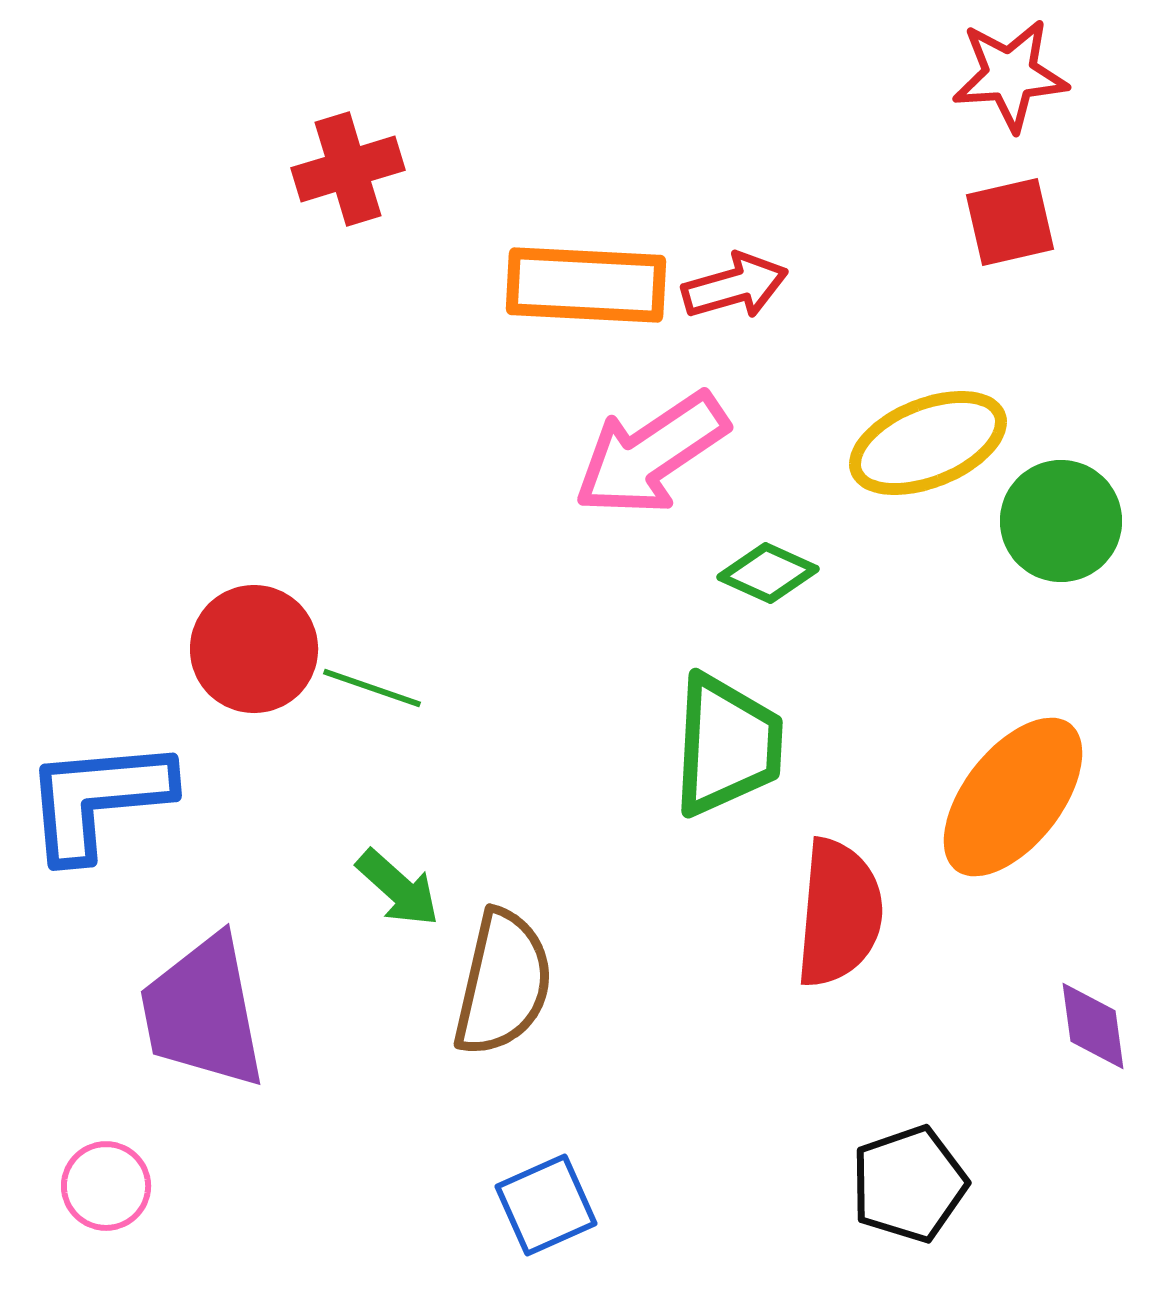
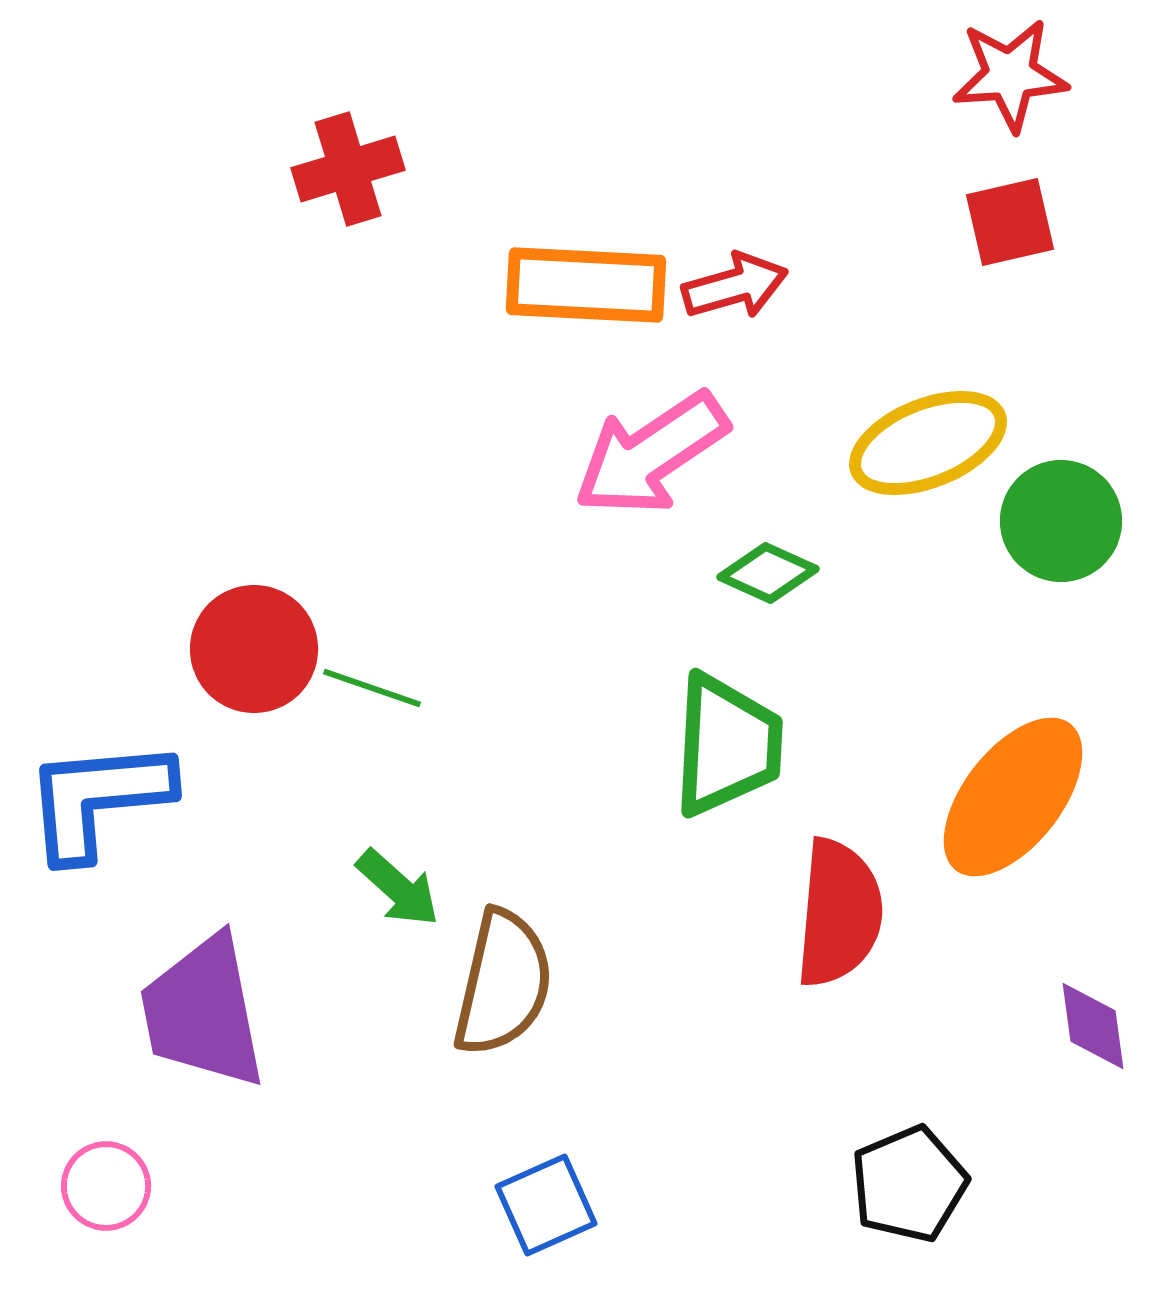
black pentagon: rotated 4 degrees counterclockwise
